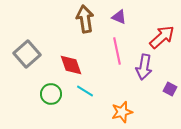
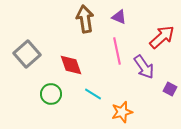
purple arrow: rotated 45 degrees counterclockwise
cyan line: moved 8 px right, 3 px down
